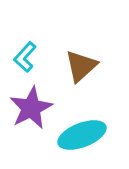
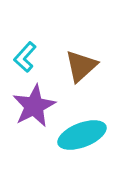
purple star: moved 3 px right, 2 px up
